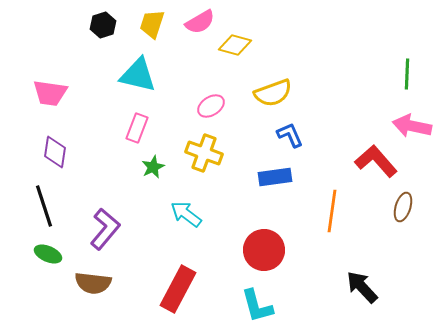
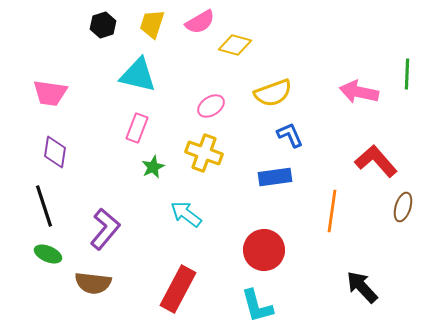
pink arrow: moved 53 px left, 34 px up
